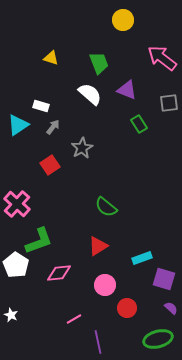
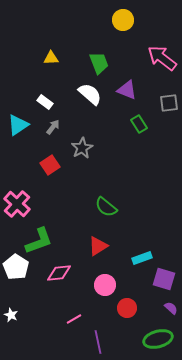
yellow triangle: rotated 21 degrees counterclockwise
white rectangle: moved 4 px right, 4 px up; rotated 21 degrees clockwise
white pentagon: moved 2 px down
